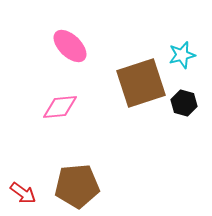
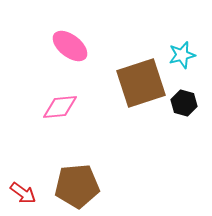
pink ellipse: rotated 6 degrees counterclockwise
